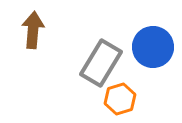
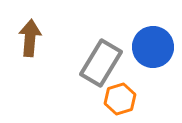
brown arrow: moved 3 px left, 8 px down
